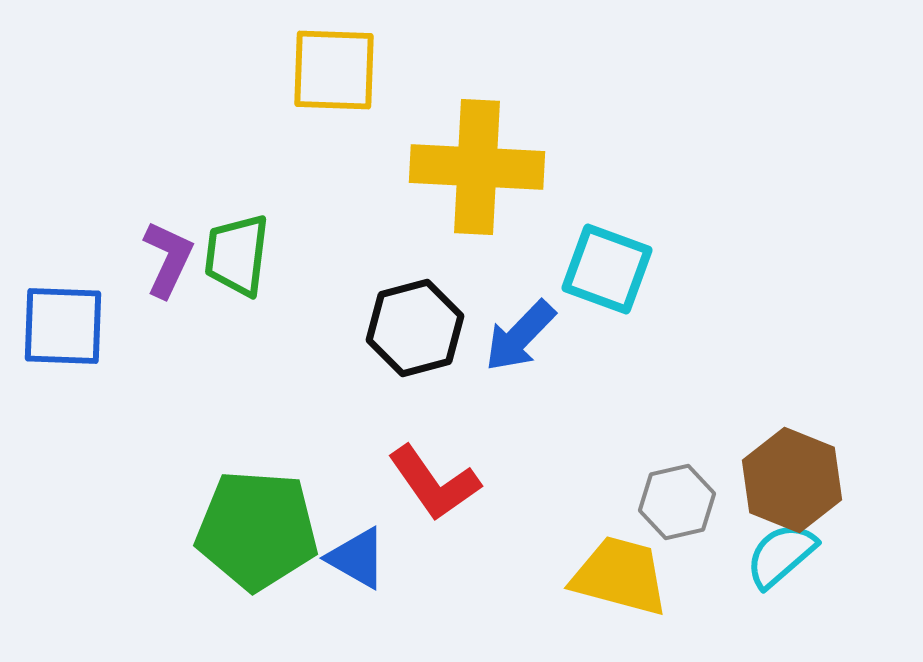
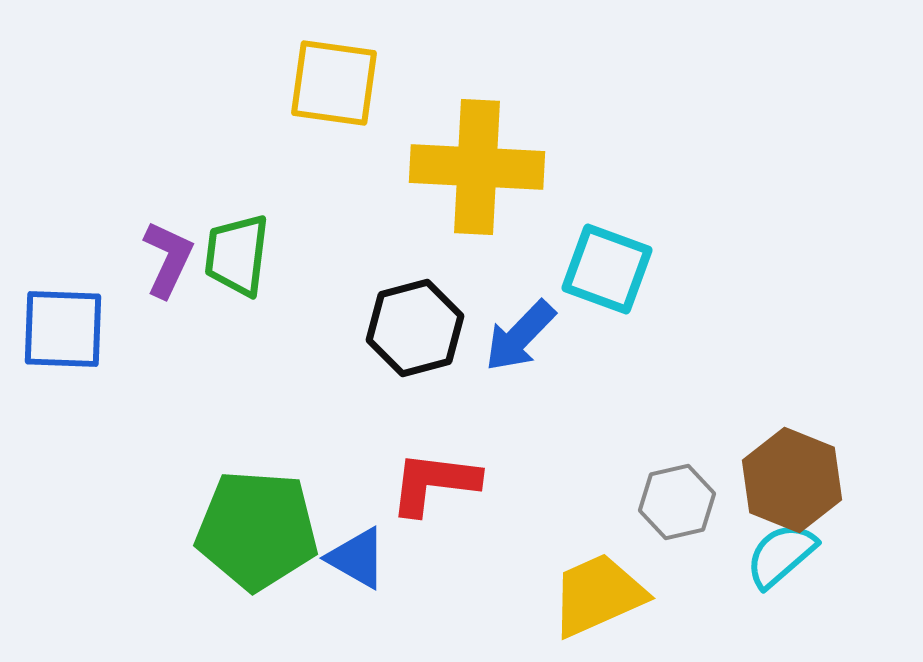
yellow square: moved 13 px down; rotated 6 degrees clockwise
blue square: moved 3 px down
red L-shape: rotated 132 degrees clockwise
yellow trapezoid: moved 22 px left, 19 px down; rotated 39 degrees counterclockwise
